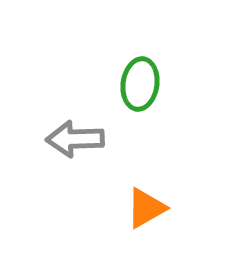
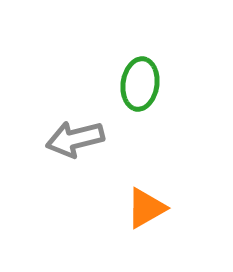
gray arrow: rotated 12 degrees counterclockwise
